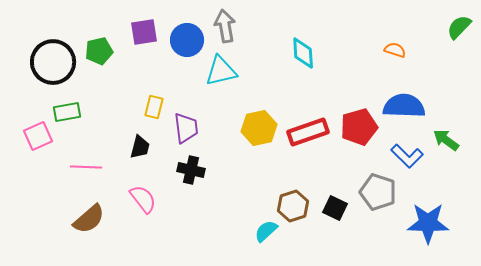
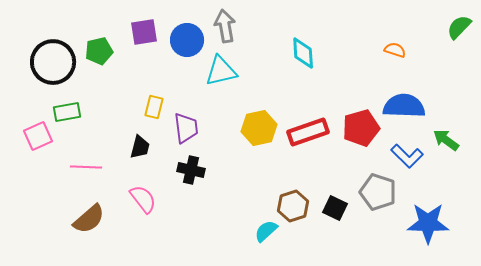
red pentagon: moved 2 px right, 1 px down
